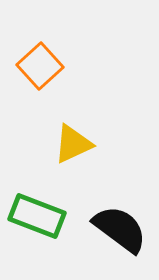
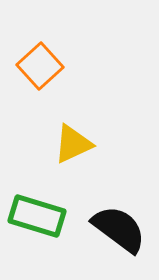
green rectangle: rotated 4 degrees counterclockwise
black semicircle: moved 1 px left
